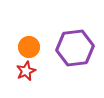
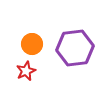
orange circle: moved 3 px right, 3 px up
